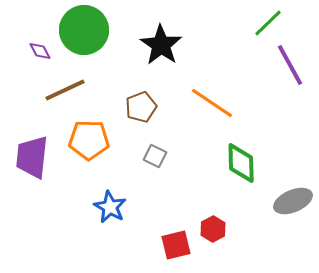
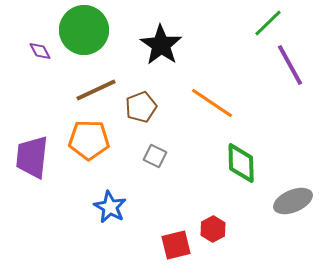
brown line: moved 31 px right
